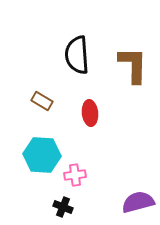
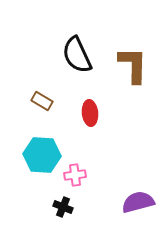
black semicircle: rotated 21 degrees counterclockwise
